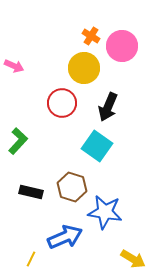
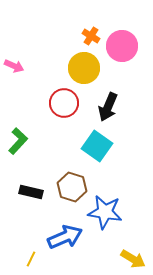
red circle: moved 2 px right
